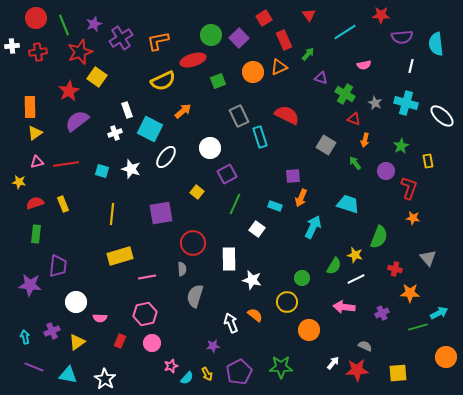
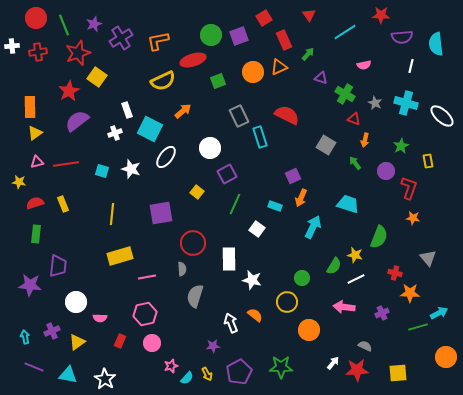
purple square at (239, 38): moved 2 px up; rotated 24 degrees clockwise
red star at (80, 52): moved 2 px left, 1 px down
purple square at (293, 176): rotated 21 degrees counterclockwise
red cross at (395, 269): moved 4 px down
